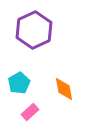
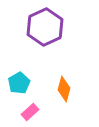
purple hexagon: moved 11 px right, 3 px up
orange diamond: rotated 25 degrees clockwise
